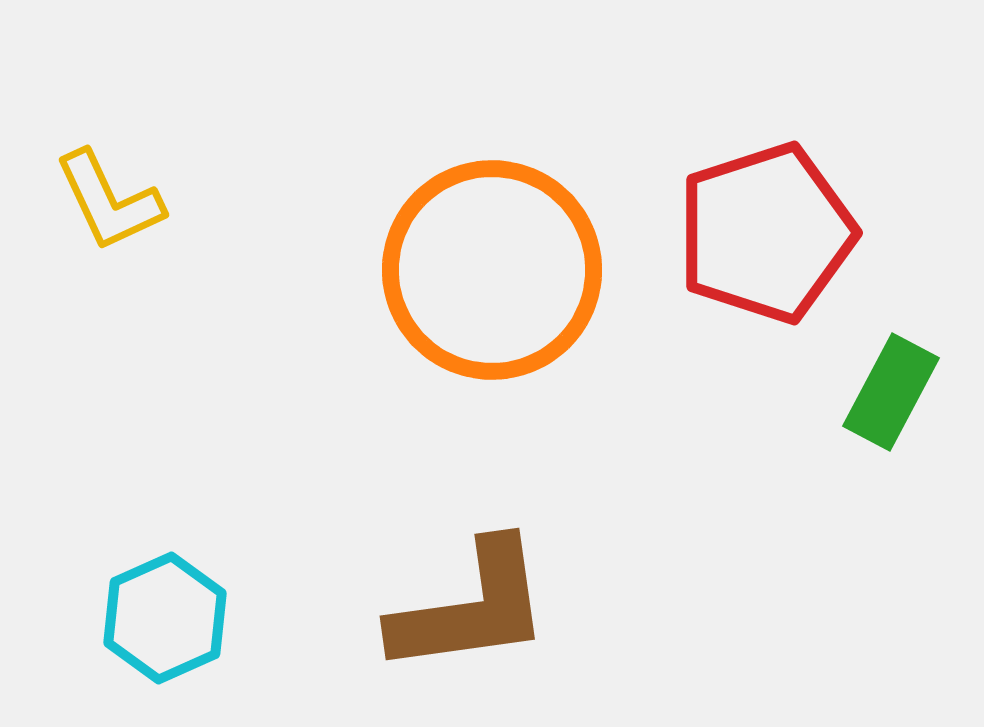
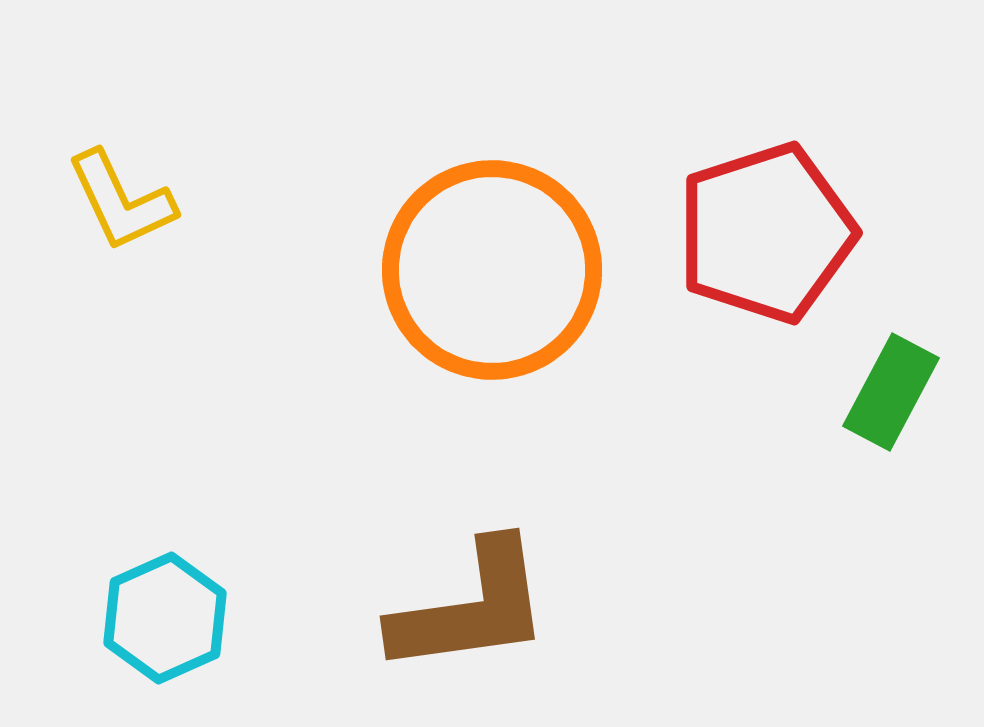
yellow L-shape: moved 12 px right
